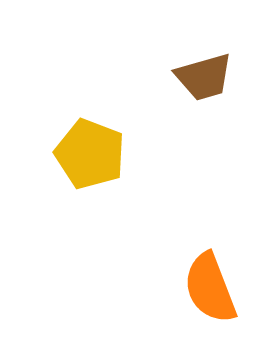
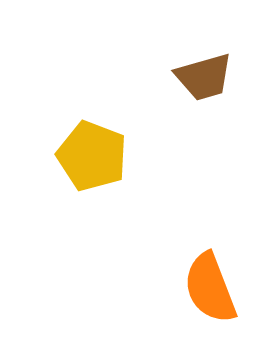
yellow pentagon: moved 2 px right, 2 px down
